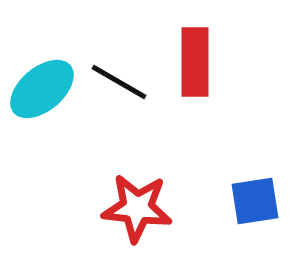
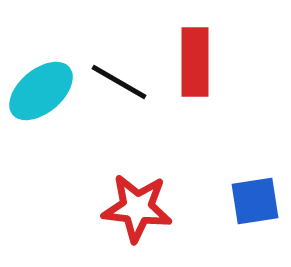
cyan ellipse: moved 1 px left, 2 px down
